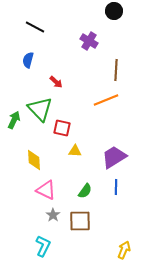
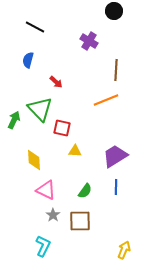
purple trapezoid: moved 1 px right, 1 px up
